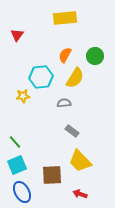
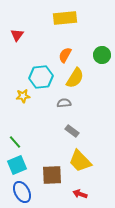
green circle: moved 7 px right, 1 px up
